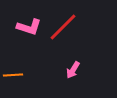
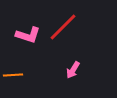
pink L-shape: moved 1 px left, 8 px down
